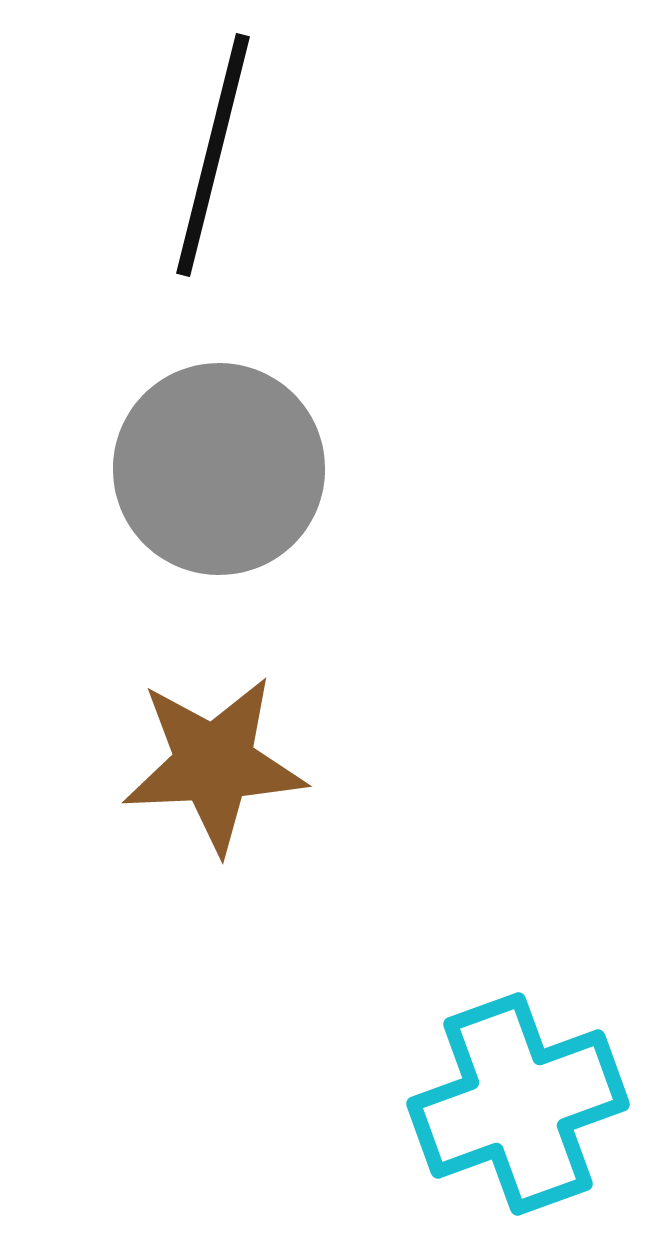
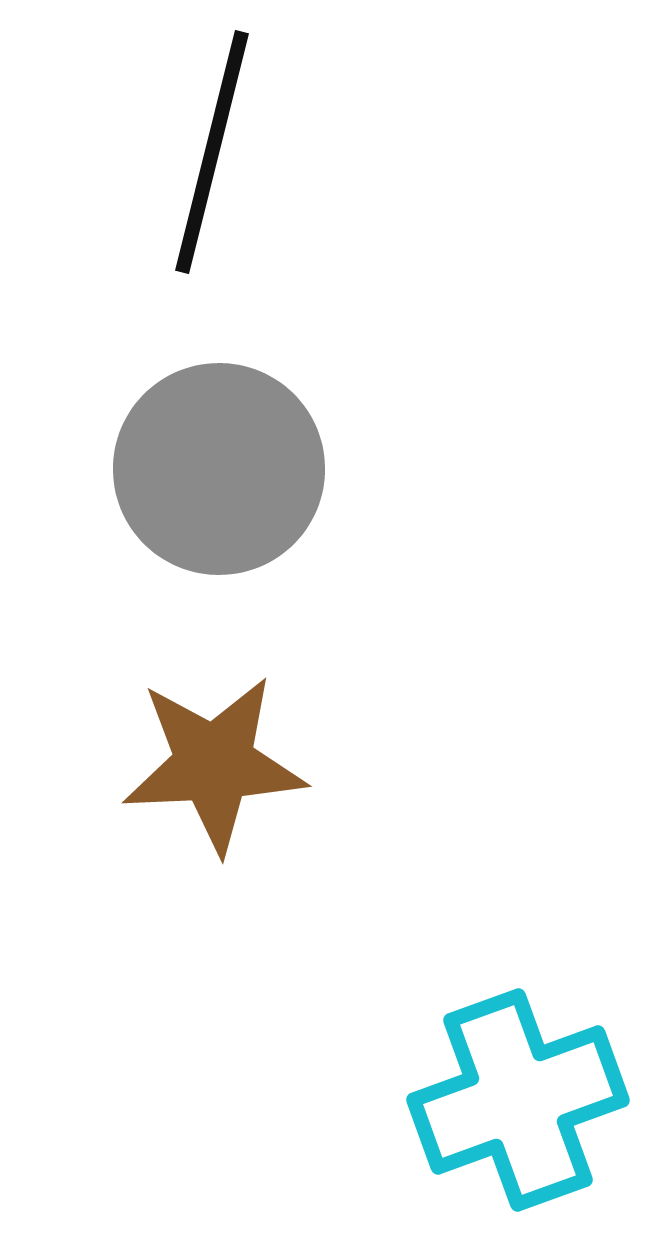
black line: moved 1 px left, 3 px up
cyan cross: moved 4 px up
